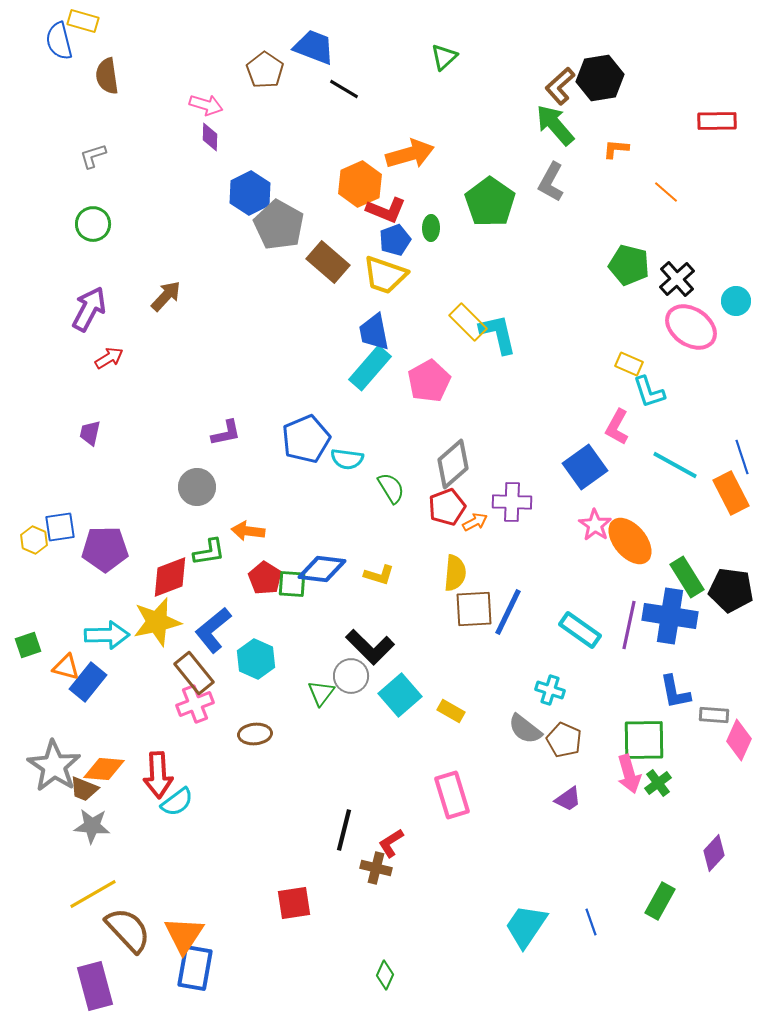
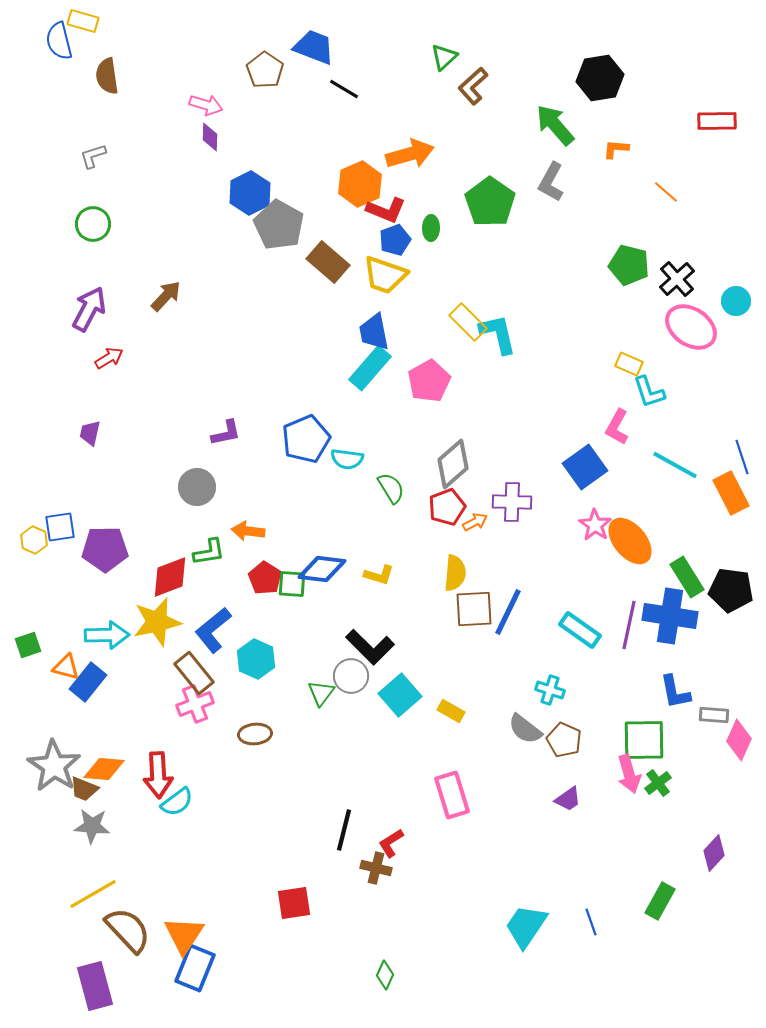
brown L-shape at (560, 86): moved 87 px left
blue rectangle at (195, 968): rotated 12 degrees clockwise
